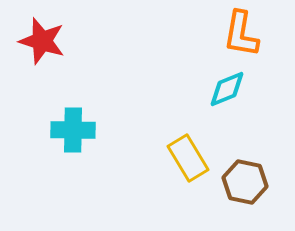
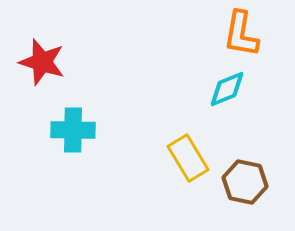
red star: moved 21 px down
